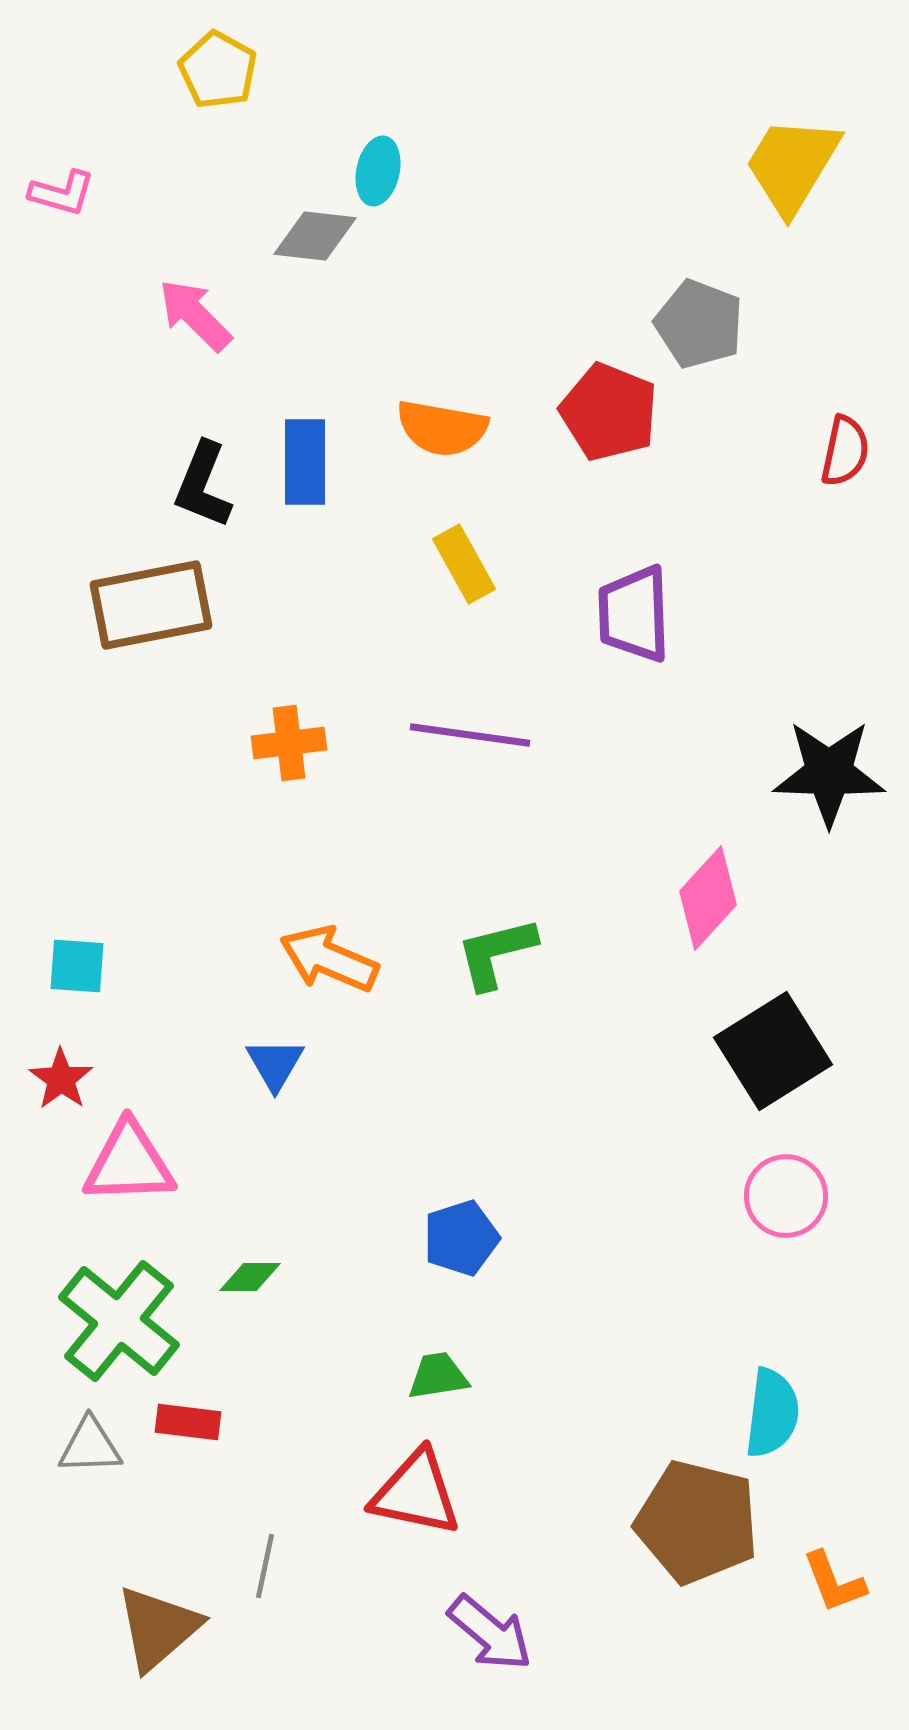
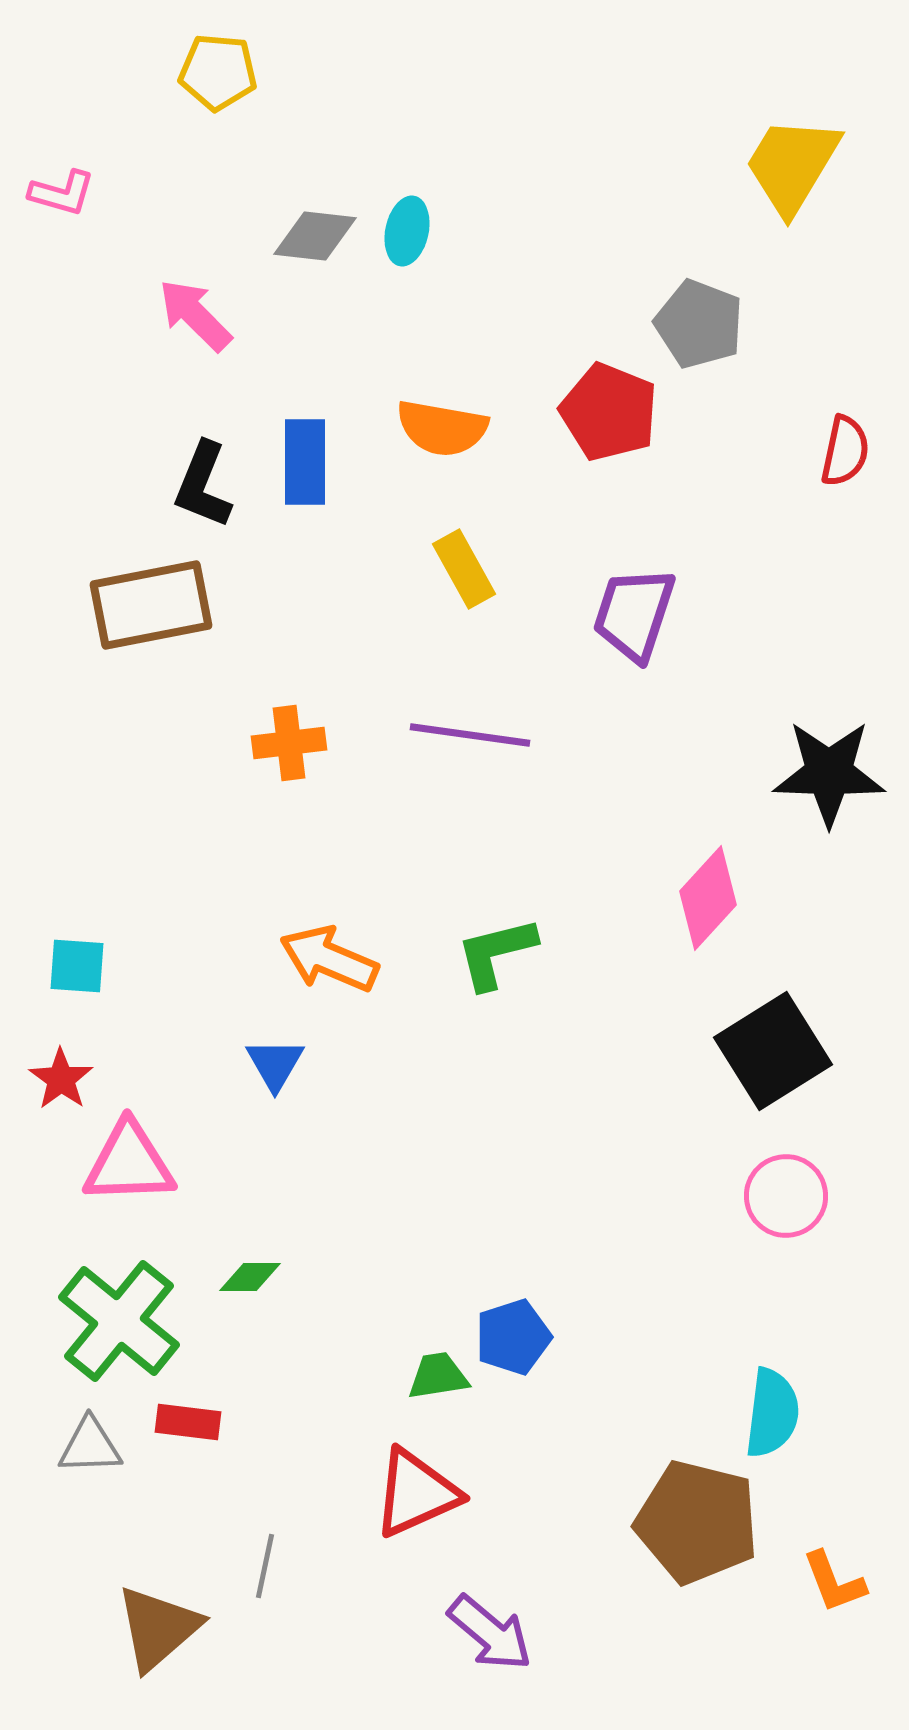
yellow pentagon: moved 2 px down; rotated 24 degrees counterclockwise
cyan ellipse: moved 29 px right, 60 px down
yellow rectangle: moved 5 px down
purple trapezoid: rotated 20 degrees clockwise
blue pentagon: moved 52 px right, 99 px down
red triangle: rotated 36 degrees counterclockwise
